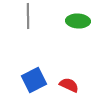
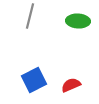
gray line: moved 2 px right; rotated 15 degrees clockwise
red semicircle: moved 2 px right; rotated 48 degrees counterclockwise
